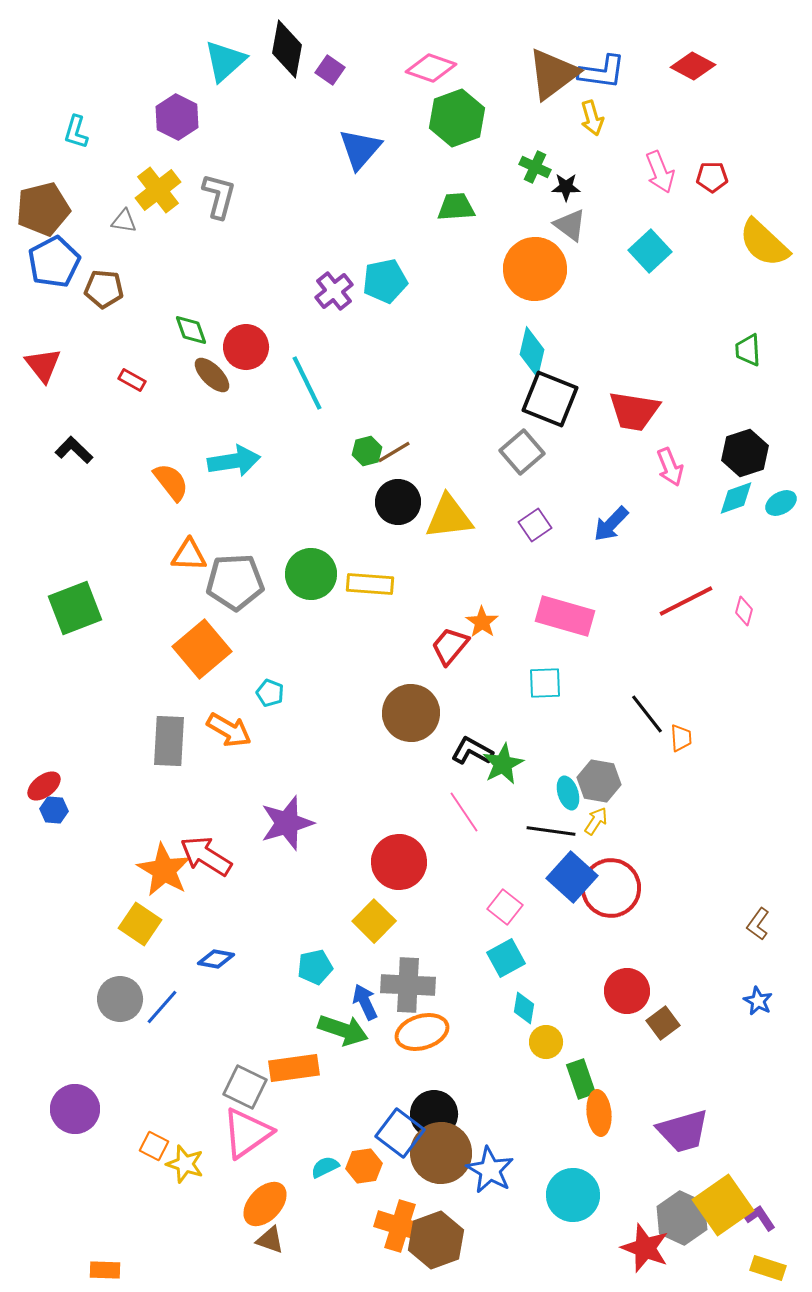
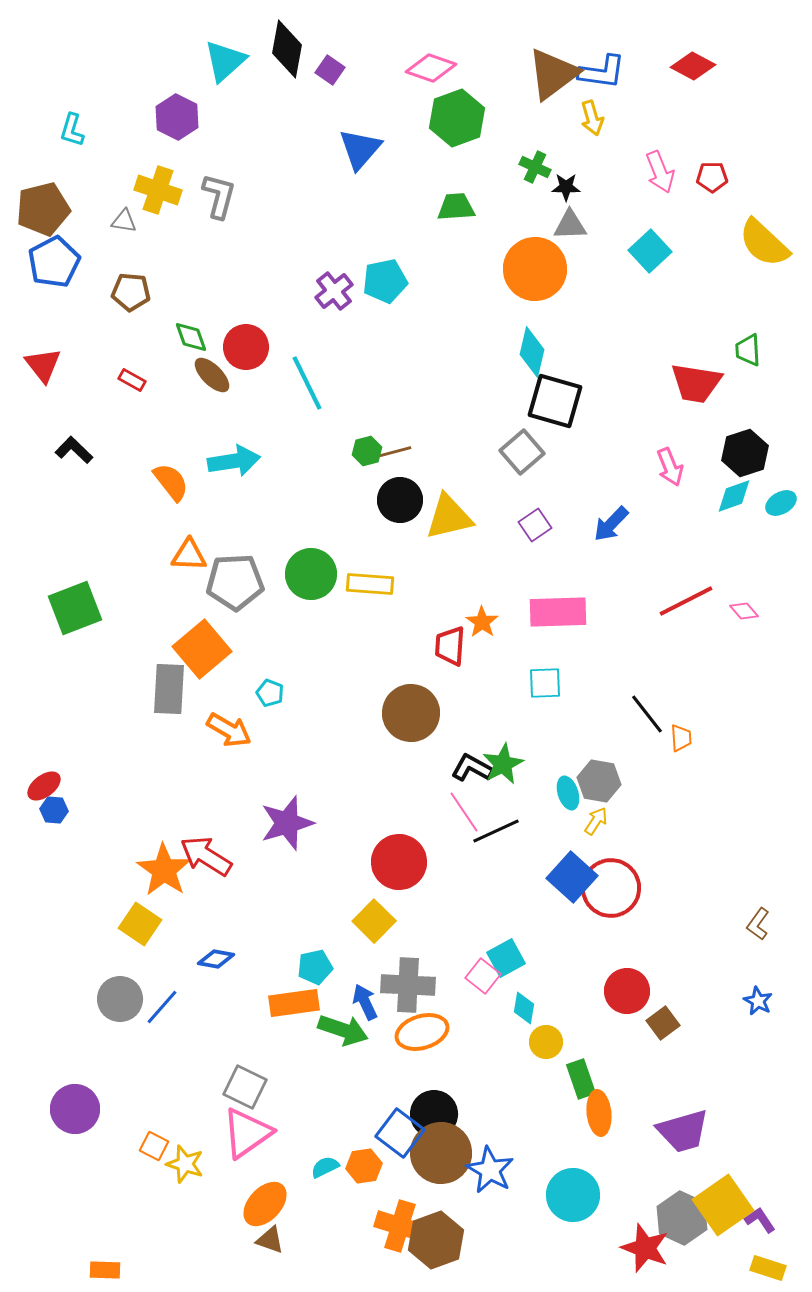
cyan L-shape at (76, 132): moved 4 px left, 2 px up
yellow cross at (158, 190): rotated 33 degrees counterclockwise
gray triangle at (570, 225): rotated 39 degrees counterclockwise
brown pentagon at (104, 289): moved 27 px right, 3 px down
green diamond at (191, 330): moved 7 px down
black square at (550, 399): moved 5 px right, 2 px down; rotated 6 degrees counterclockwise
red trapezoid at (634, 411): moved 62 px right, 28 px up
brown line at (394, 452): rotated 16 degrees clockwise
cyan diamond at (736, 498): moved 2 px left, 2 px up
black circle at (398, 502): moved 2 px right, 2 px up
yellow triangle at (449, 517): rotated 6 degrees counterclockwise
pink diamond at (744, 611): rotated 56 degrees counterclockwise
pink rectangle at (565, 616): moved 7 px left, 4 px up; rotated 18 degrees counterclockwise
red trapezoid at (450, 646): rotated 36 degrees counterclockwise
gray rectangle at (169, 741): moved 52 px up
black L-shape at (472, 751): moved 17 px down
black line at (551, 831): moved 55 px left; rotated 33 degrees counterclockwise
orange star at (164, 870): rotated 4 degrees clockwise
pink square at (505, 907): moved 22 px left, 69 px down
orange rectangle at (294, 1068): moved 65 px up
purple L-shape at (760, 1218): moved 2 px down
